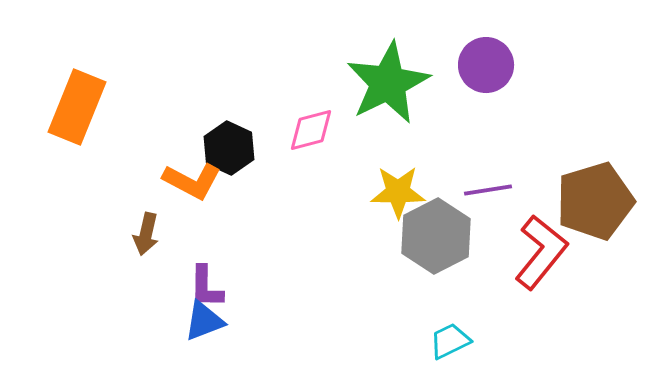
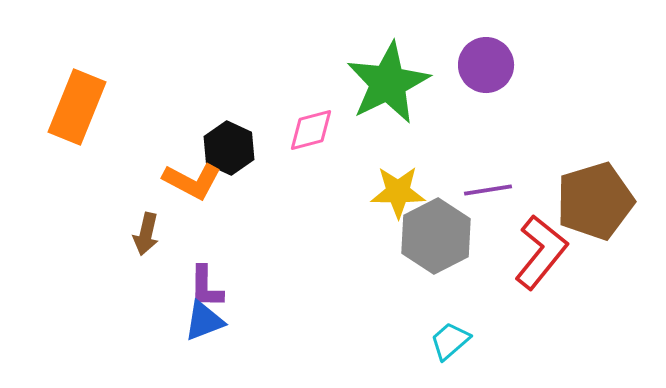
cyan trapezoid: rotated 15 degrees counterclockwise
